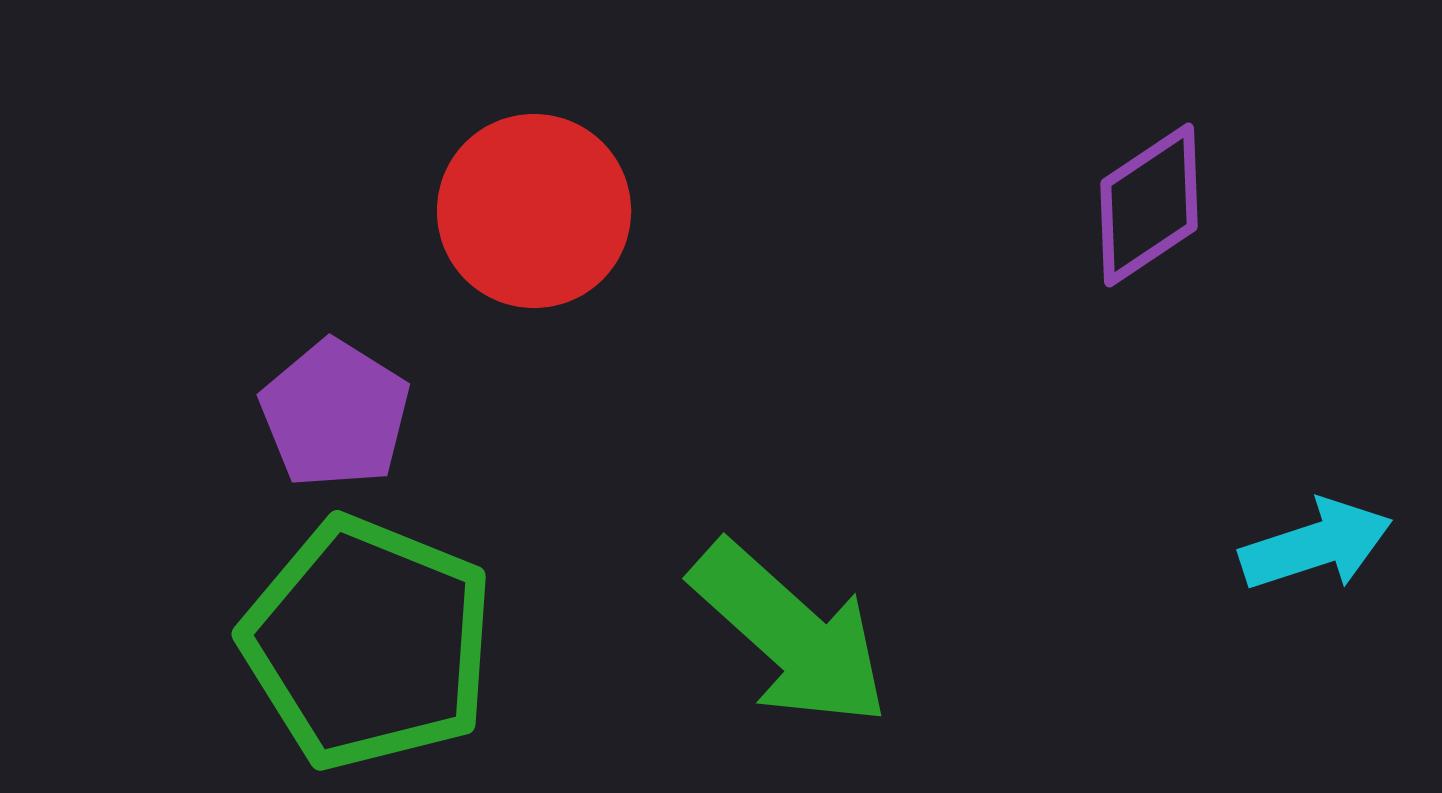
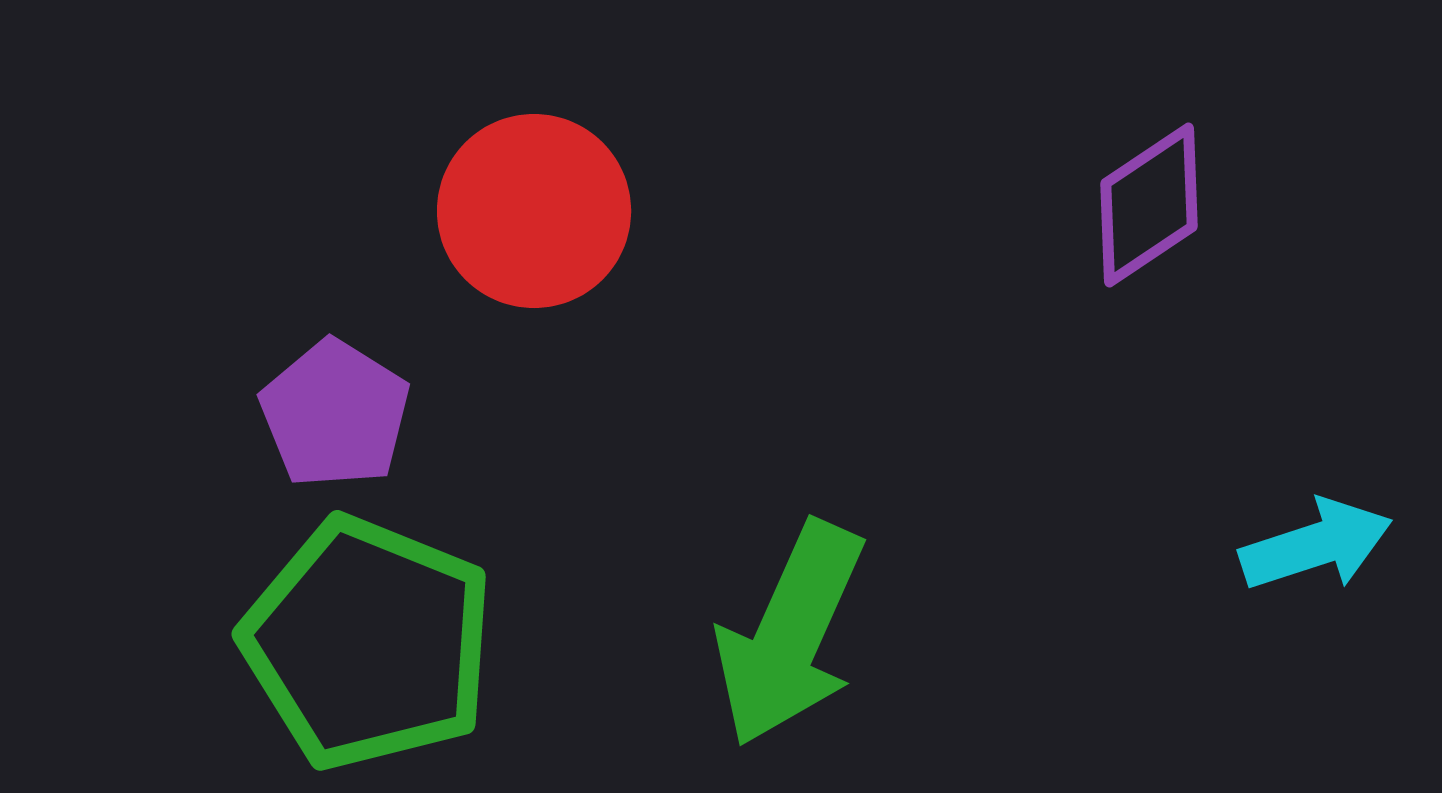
green arrow: rotated 72 degrees clockwise
